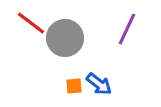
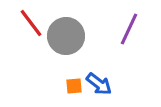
red line: rotated 16 degrees clockwise
purple line: moved 2 px right
gray circle: moved 1 px right, 2 px up
